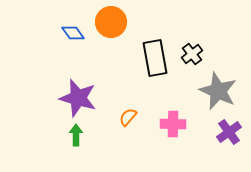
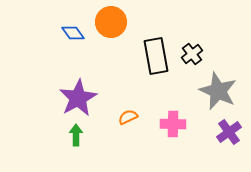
black rectangle: moved 1 px right, 2 px up
purple star: rotated 27 degrees clockwise
orange semicircle: rotated 24 degrees clockwise
